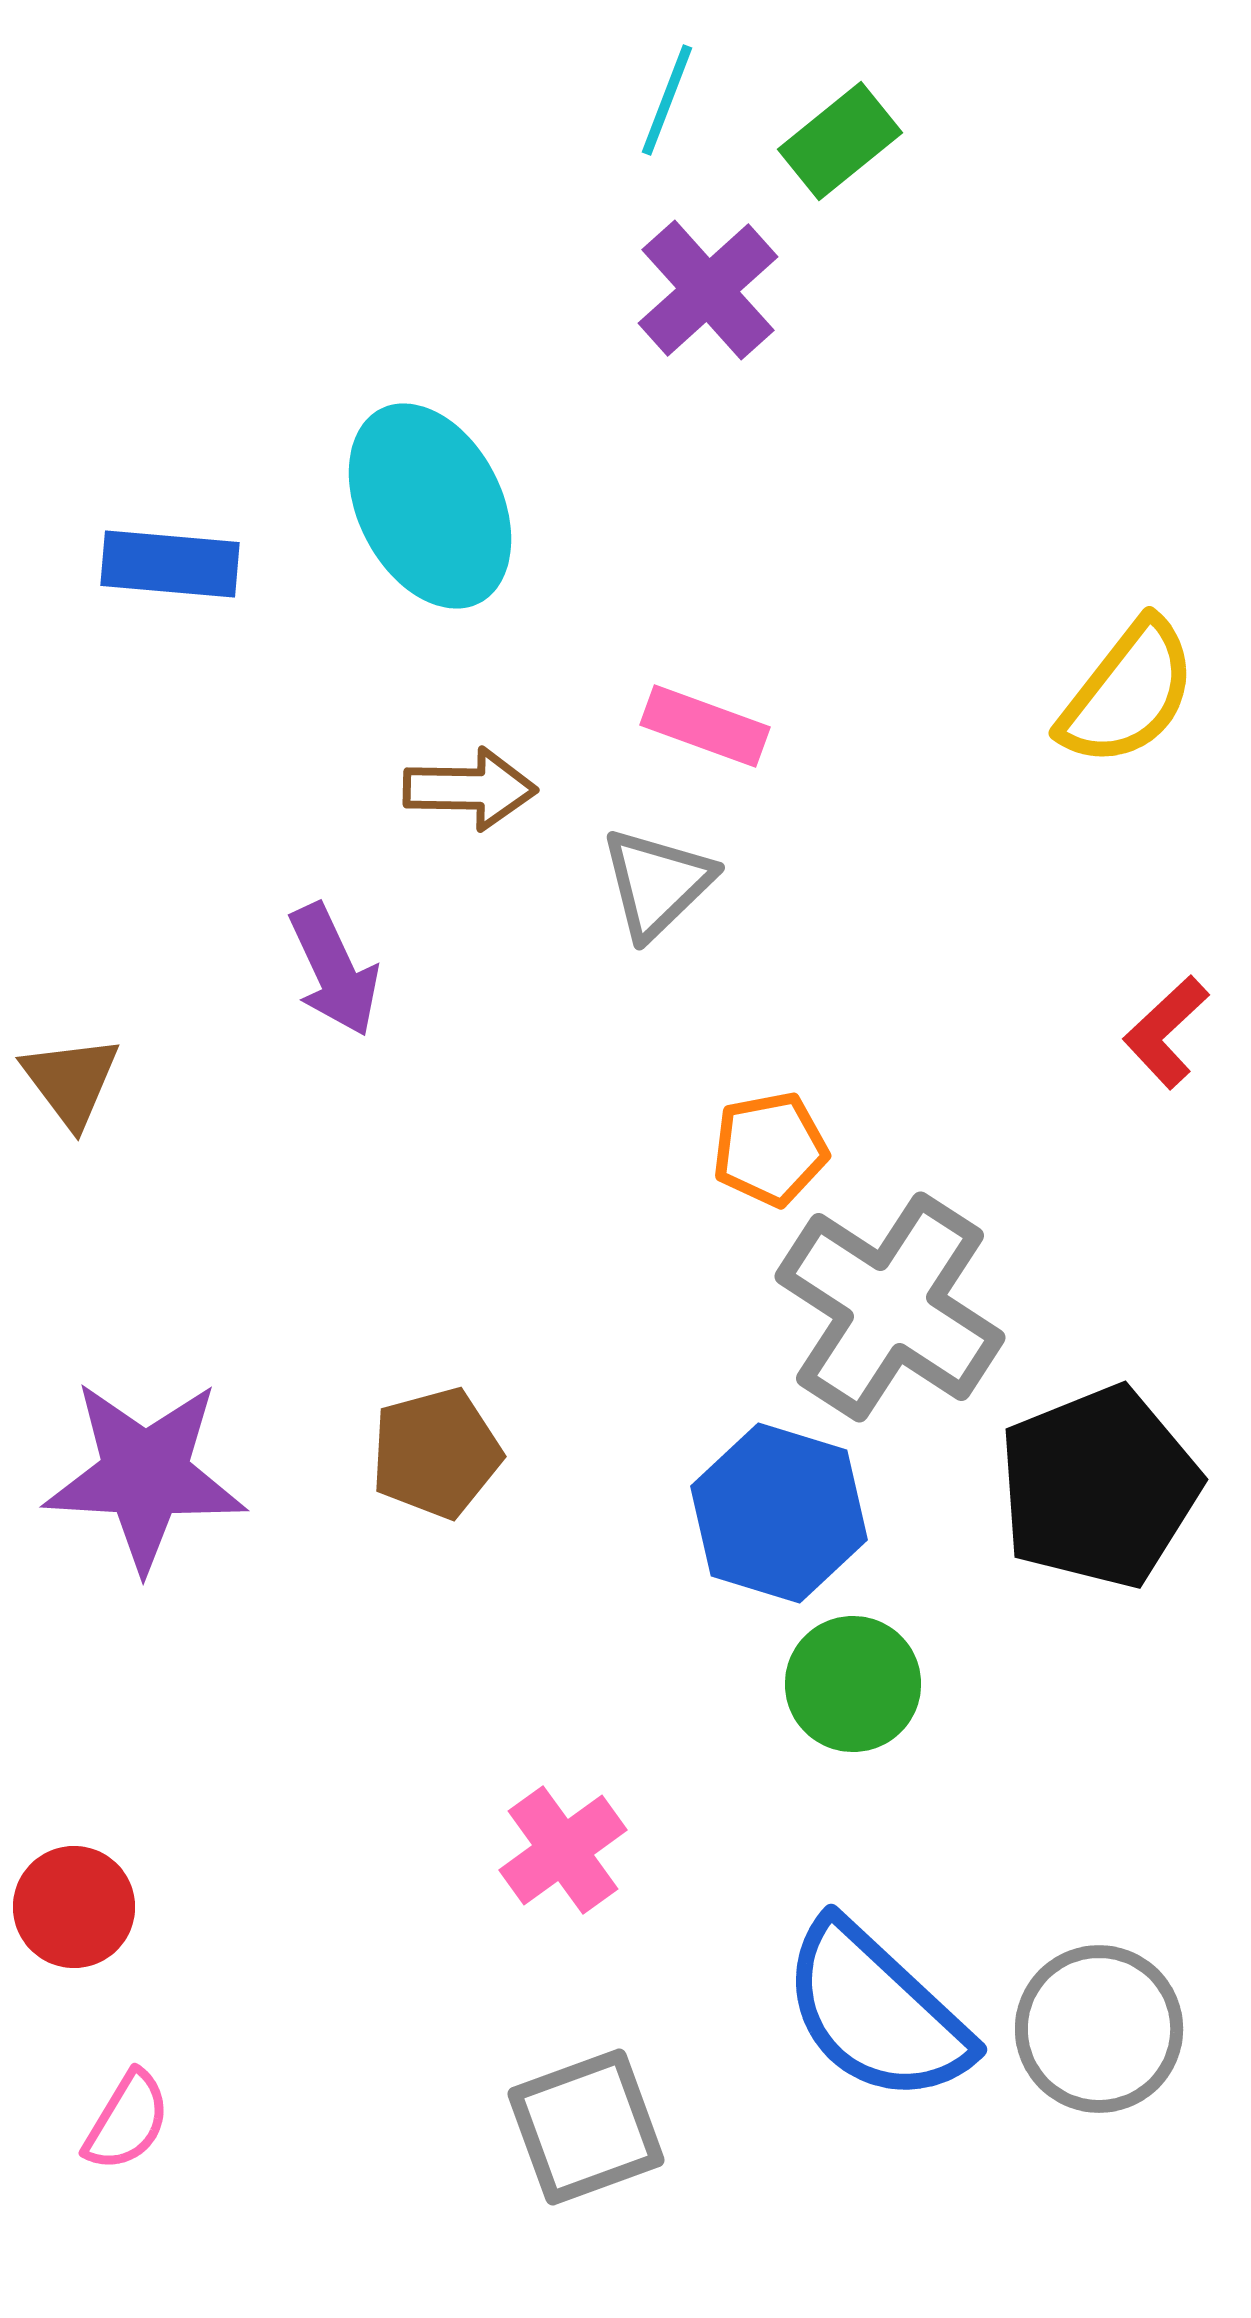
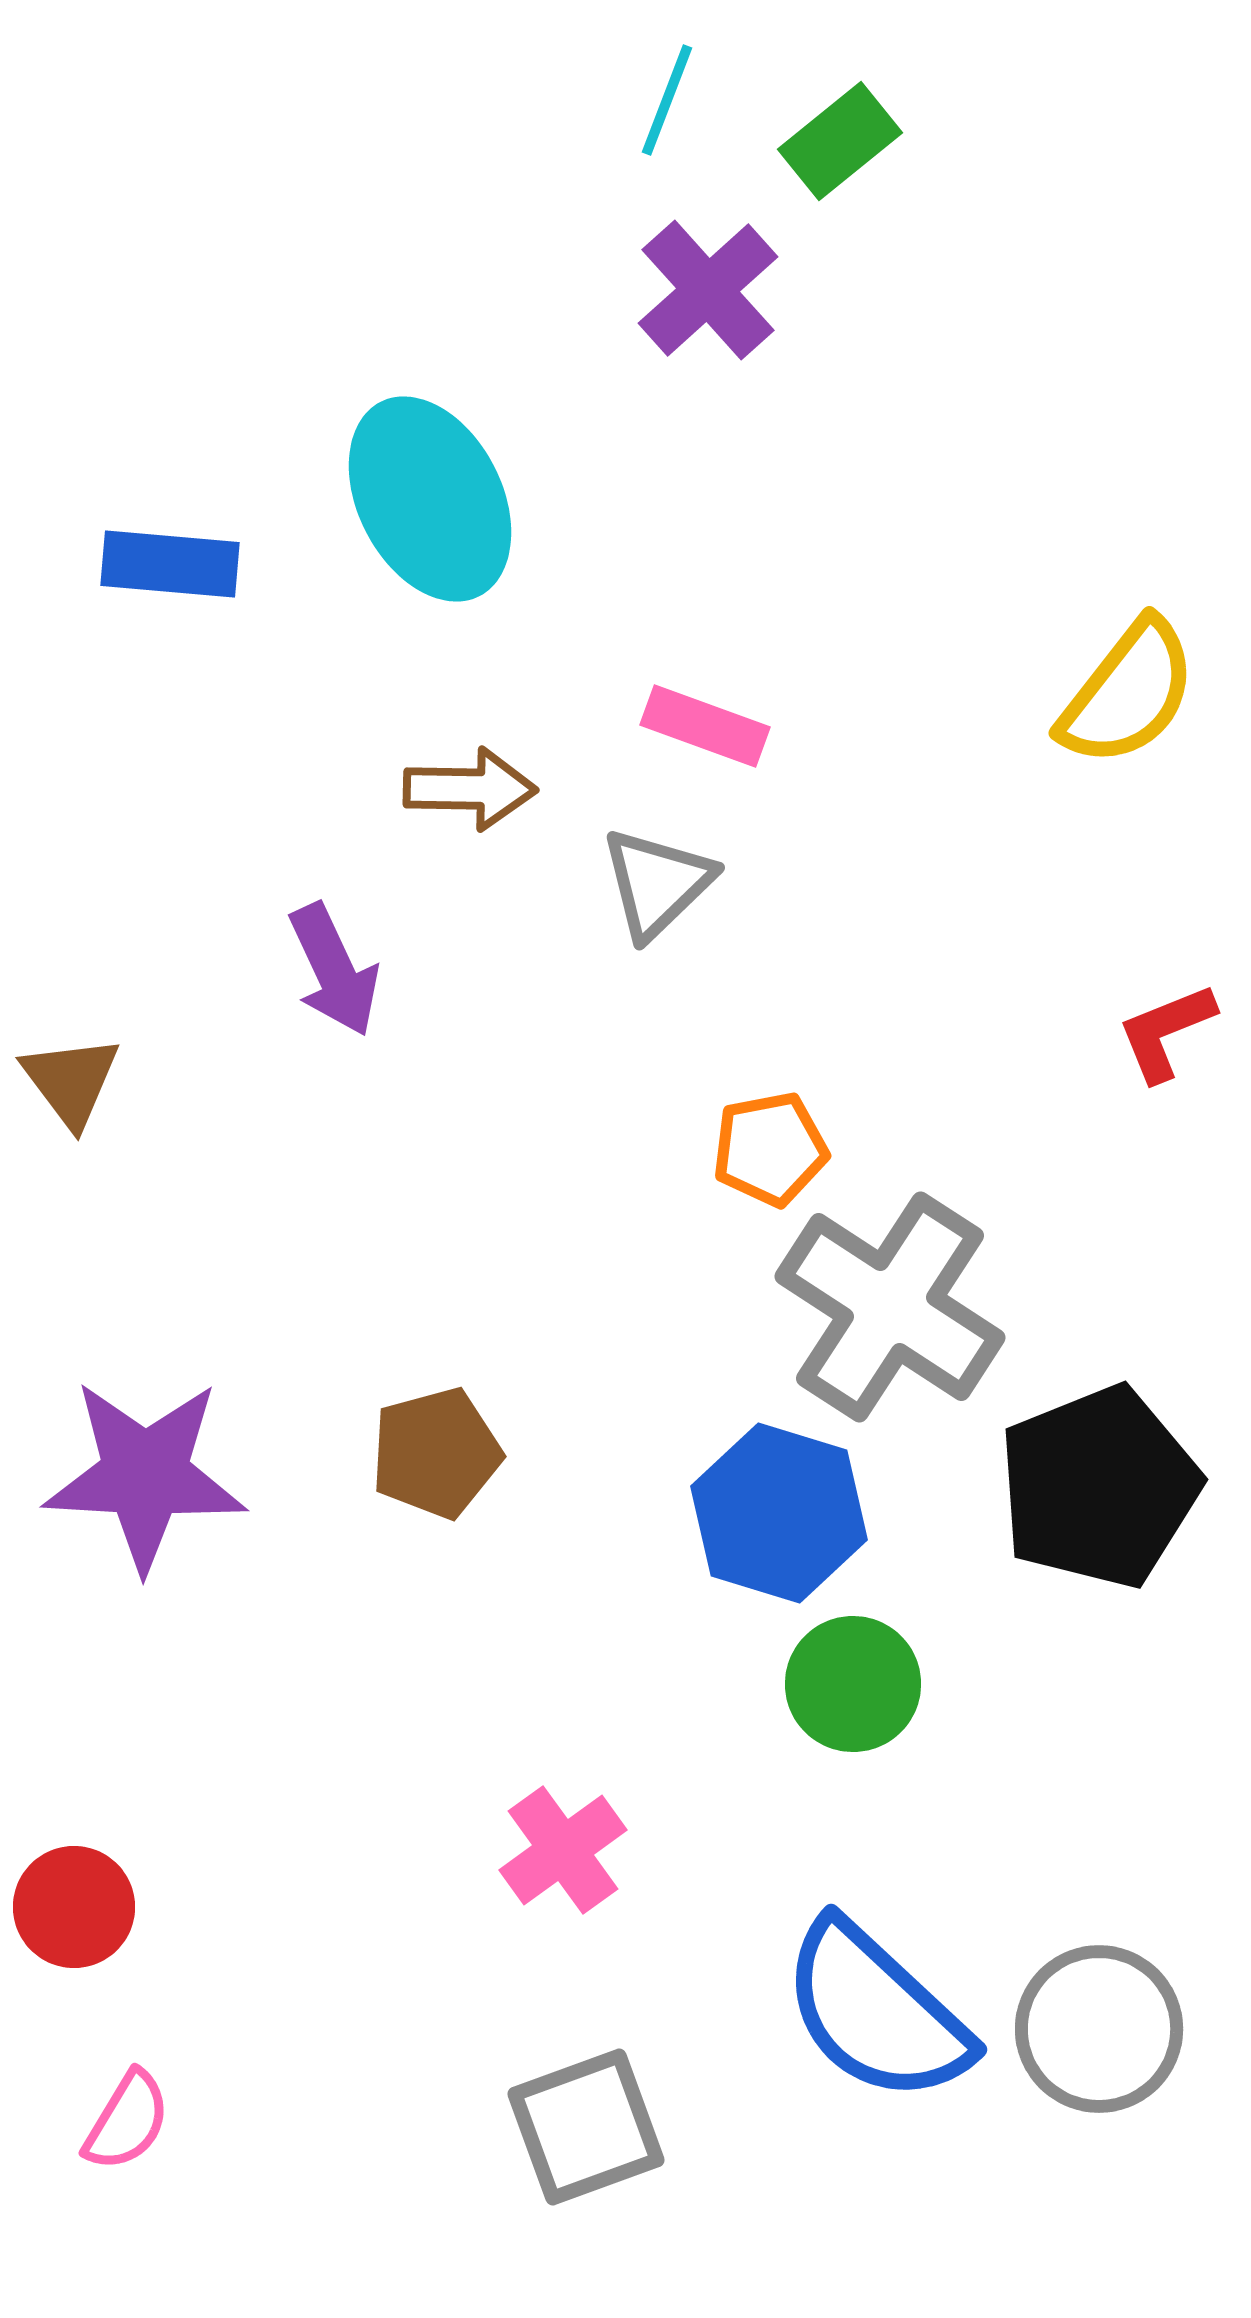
cyan ellipse: moved 7 px up
red L-shape: rotated 21 degrees clockwise
